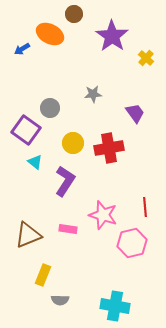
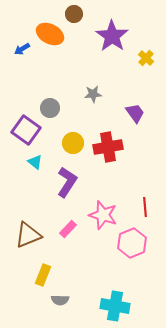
red cross: moved 1 px left, 1 px up
purple L-shape: moved 2 px right, 1 px down
pink rectangle: rotated 54 degrees counterclockwise
pink hexagon: rotated 8 degrees counterclockwise
